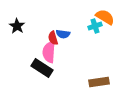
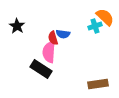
orange semicircle: rotated 12 degrees clockwise
black rectangle: moved 1 px left, 1 px down
brown rectangle: moved 1 px left, 2 px down
